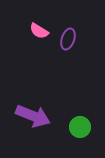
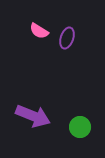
purple ellipse: moved 1 px left, 1 px up
